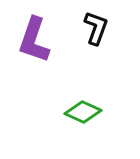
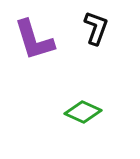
purple L-shape: rotated 36 degrees counterclockwise
